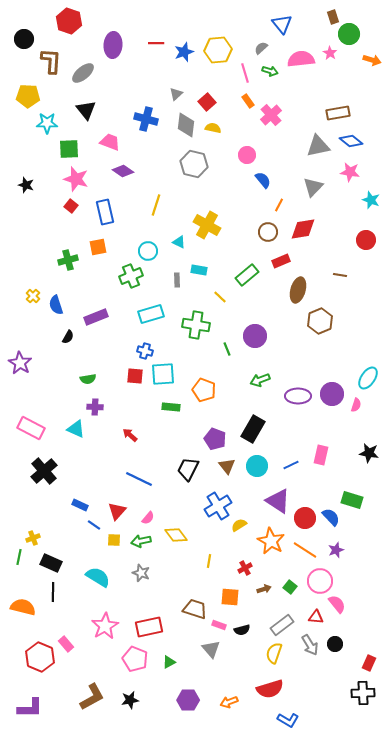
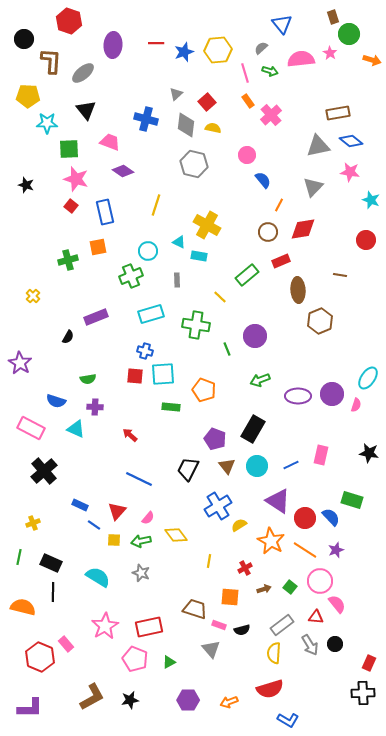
cyan rectangle at (199, 270): moved 14 px up
brown ellipse at (298, 290): rotated 20 degrees counterclockwise
blue semicircle at (56, 305): moved 96 px down; rotated 54 degrees counterclockwise
yellow cross at (33, 538): moved 15 px up
yellow semicircle at (274, 653): rotated 15 degrees counterclockwise
